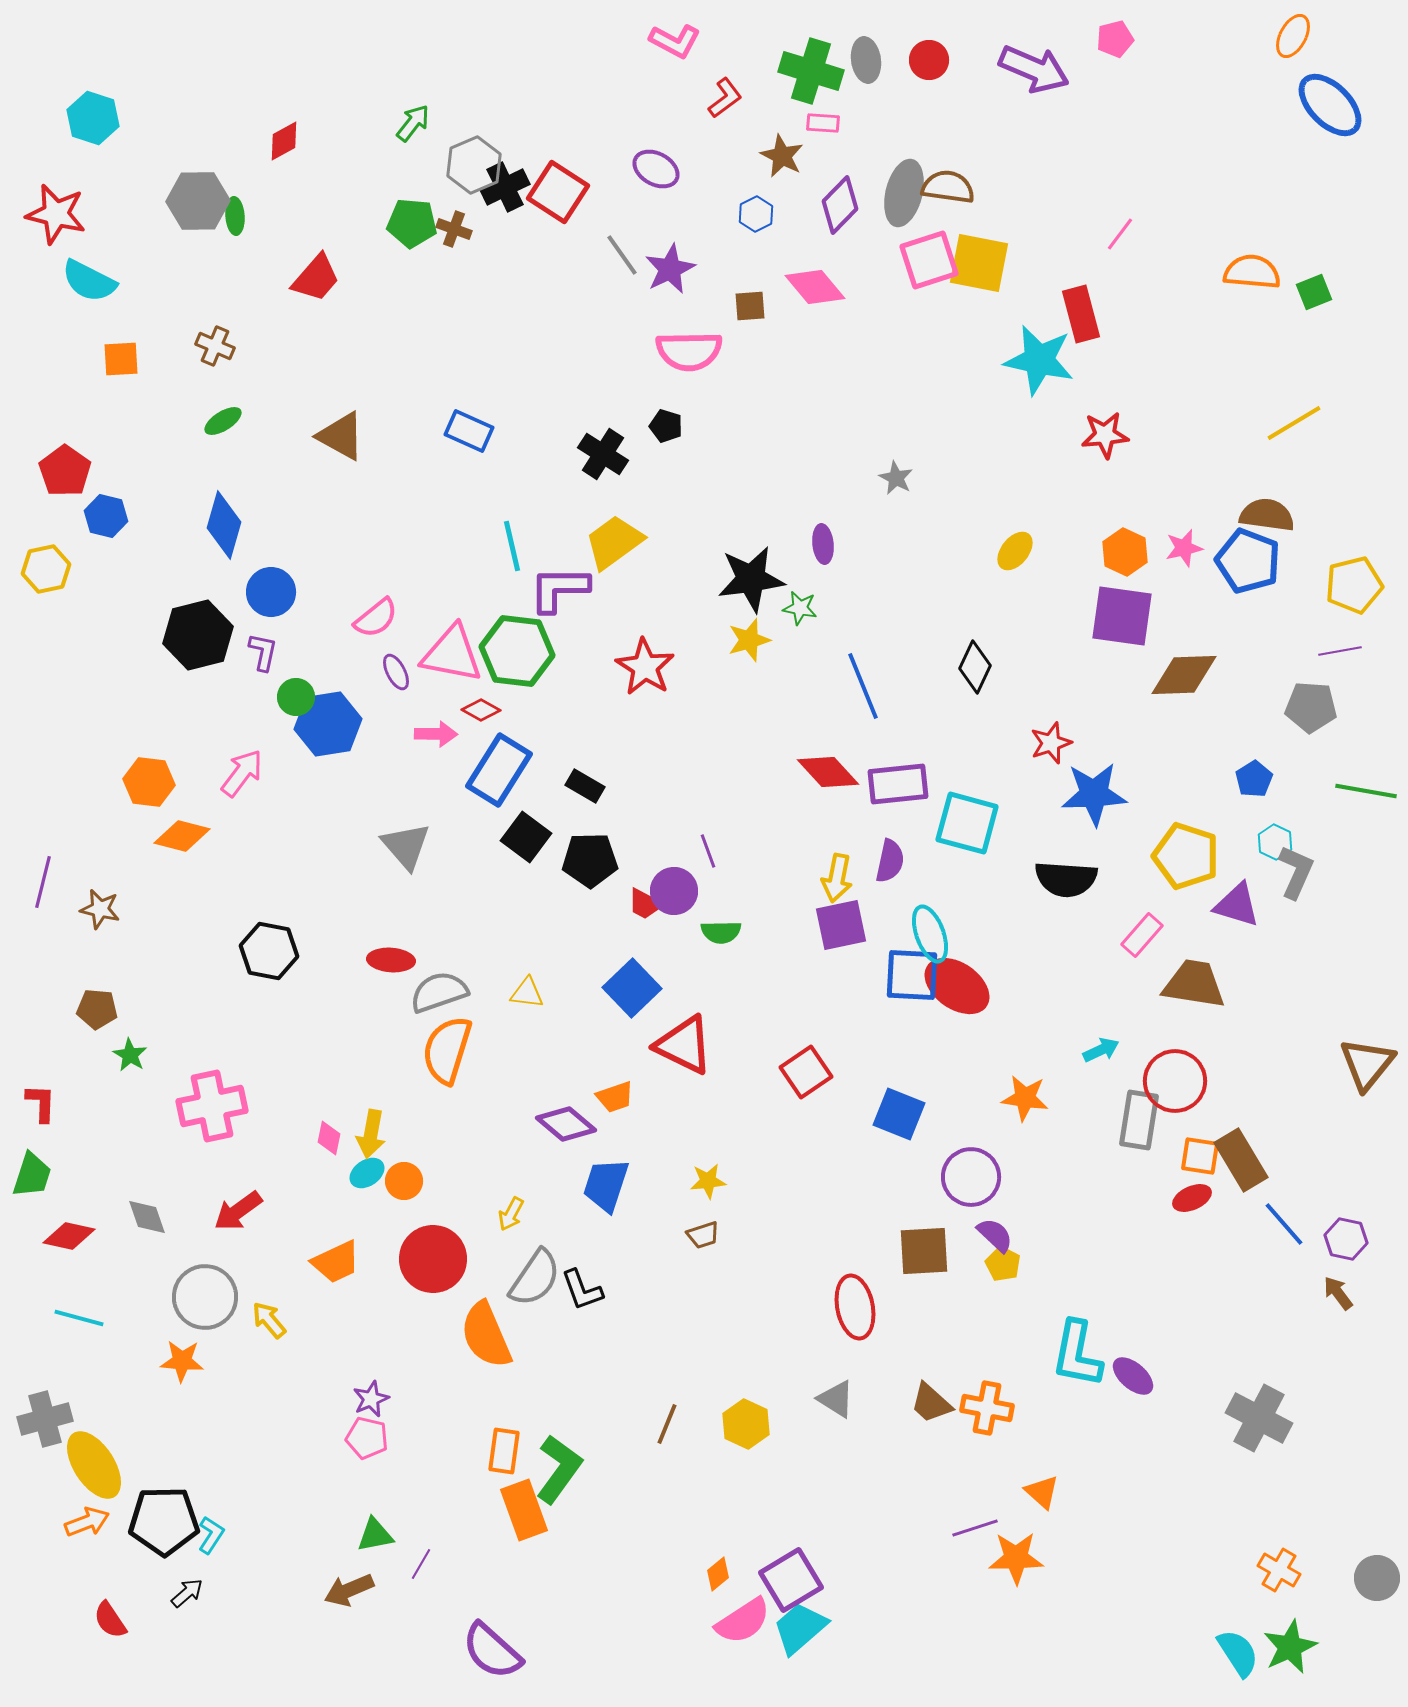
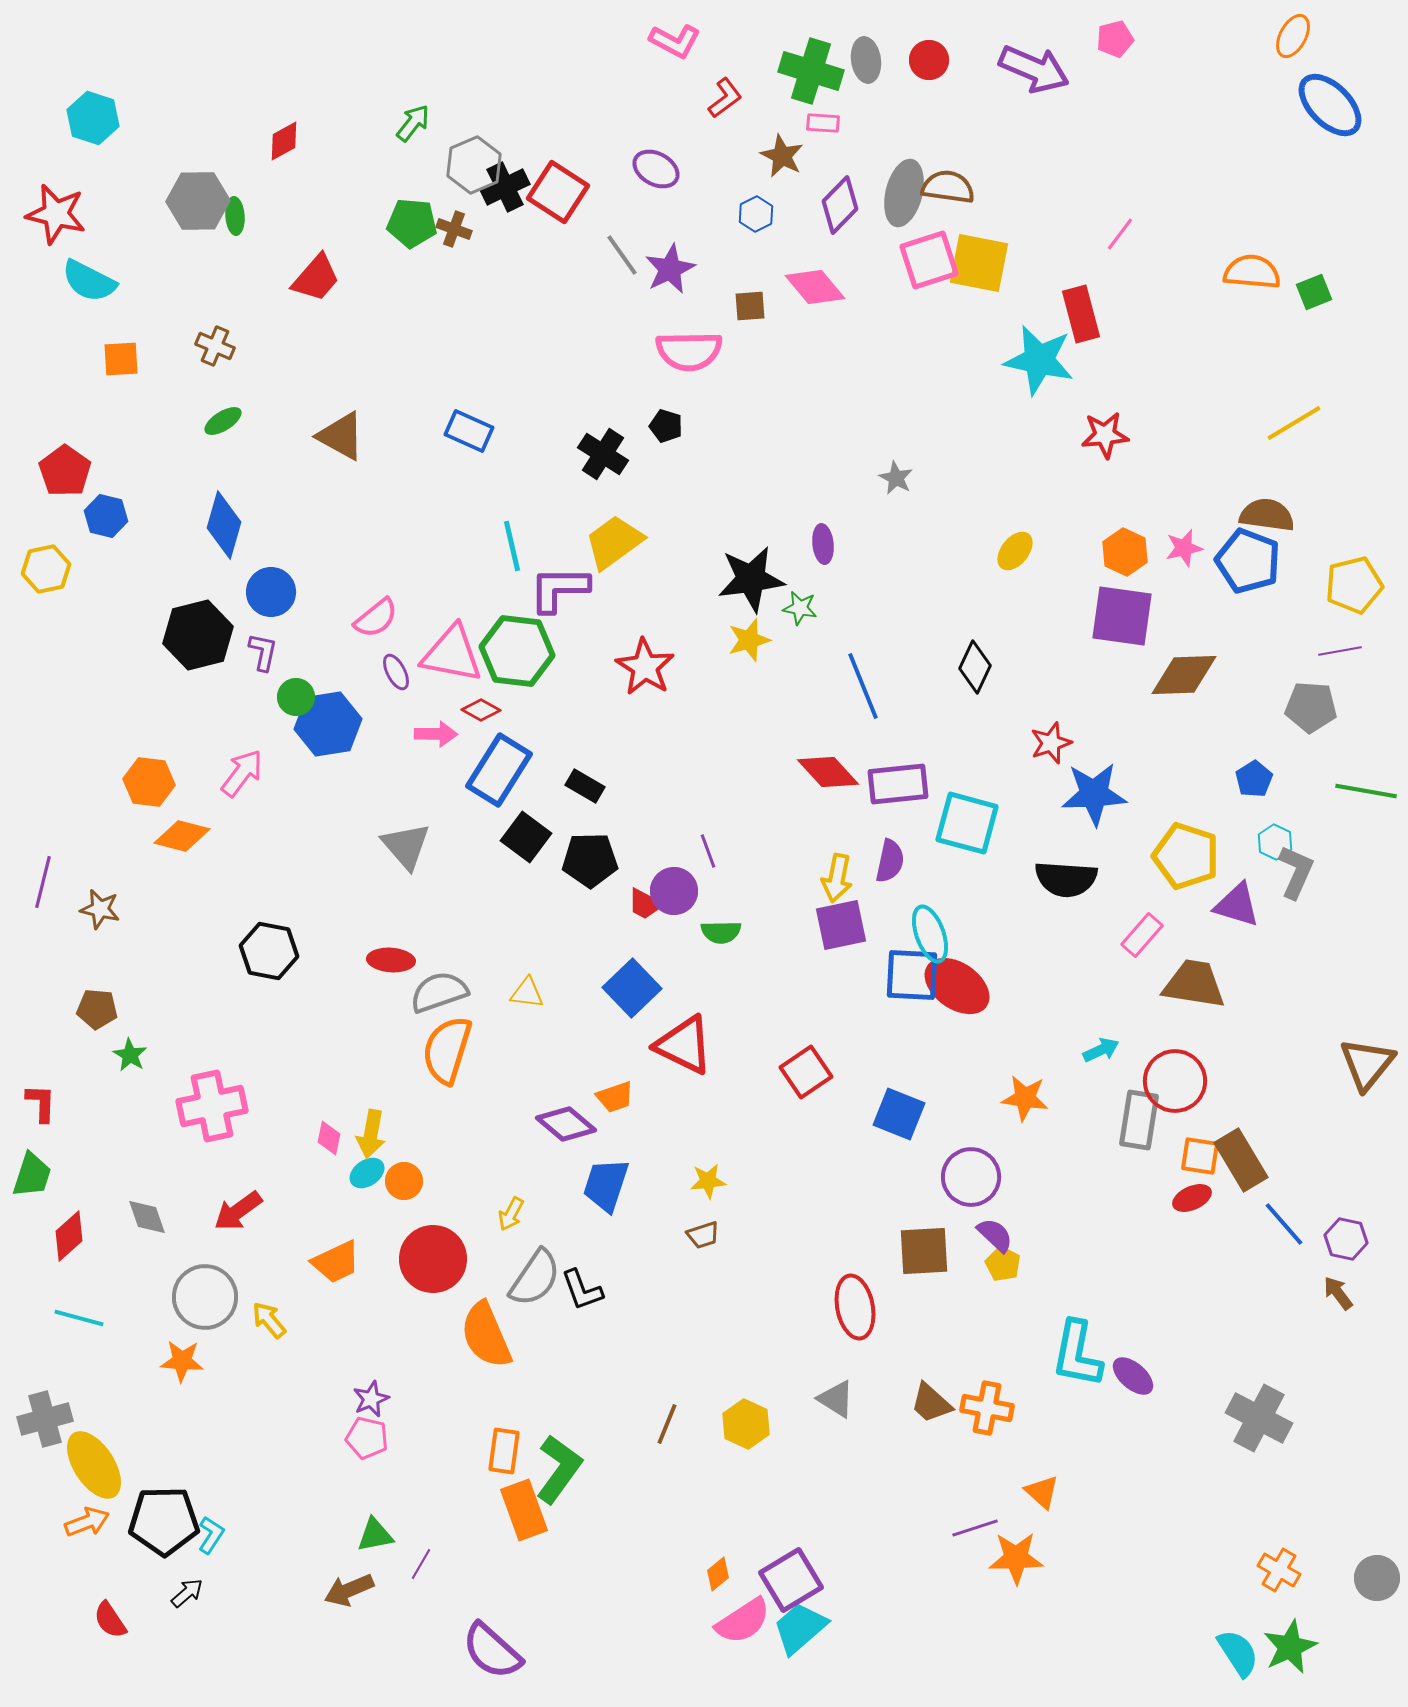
red diamond at (69, 1236): rotated 54 degrees counterclockwise
